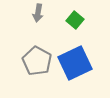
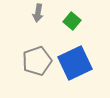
green square: moved 3 px left, 1 px down
gray pentagon: rotated 24 degrees clockwise
